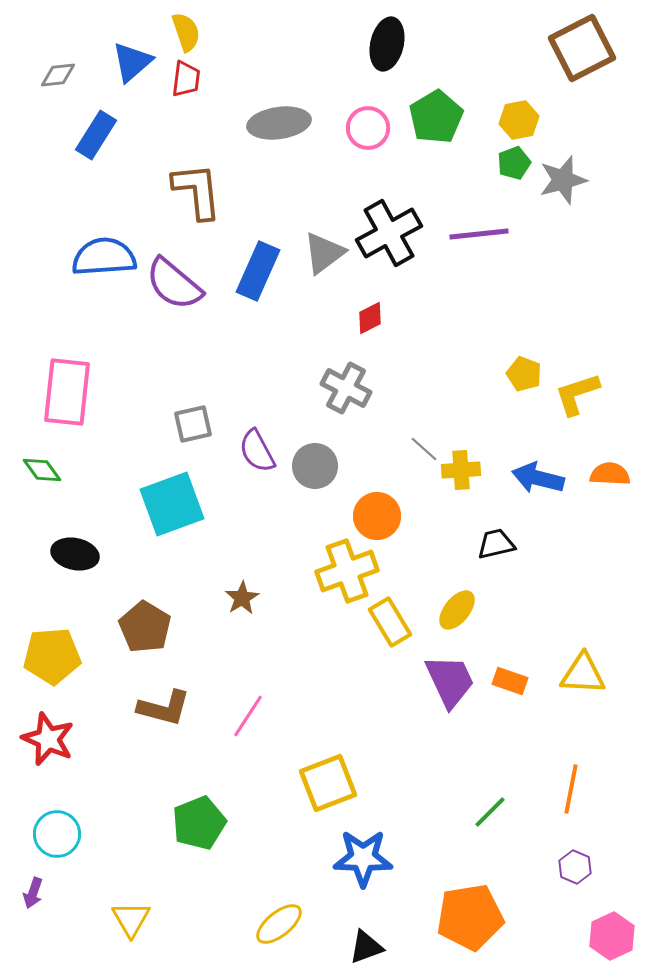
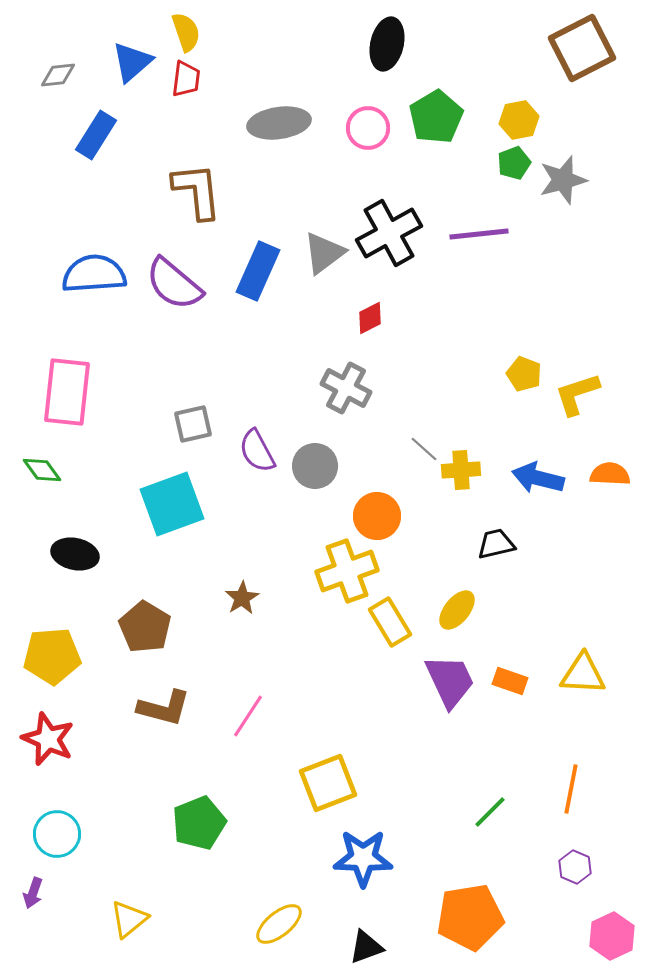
blue semicircle at (104, 257): moved 10 px left, 17 px down
yellow triangle at (131, 919): moved 2 px left; rotated 21 degrees clockwise
